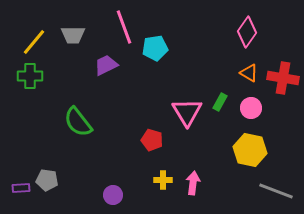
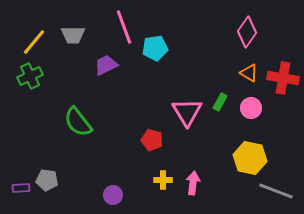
green cross: rotated 25 degrees counterclockwise
yellow hexagon: moved 8 px down
